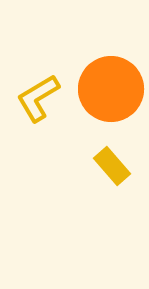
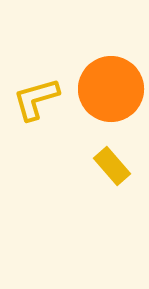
yellow L-shape: moved 2 px left, 1 px down; rotated 15 degrees clockwise
